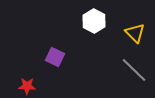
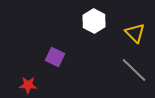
red star: moved 1 px right, 1 px up
